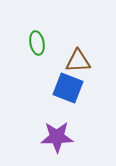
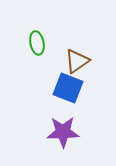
brown triangle: moved 1 px left; rotated 32 degrees counterclockwise
purple star: moved 6 px right, 5 px up
